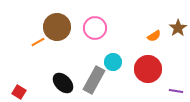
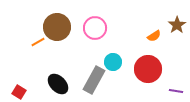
brown star: moved 1 px left, 3 px up
black ellipse: moved 5 px left, 1 px down
